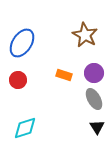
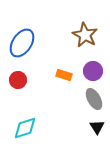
purple circle: moved 1 px left, 2 px up
